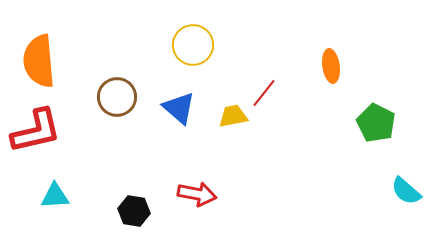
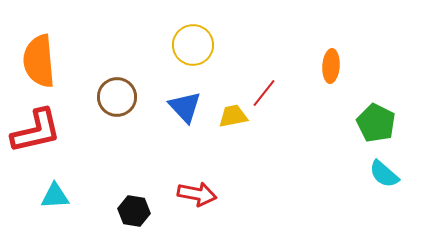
orange ellipse: rotated 12 degrees clockwise
blue triangle: moved 6 px right, 1 px up; rotated 6 degrees clockwise
cyan semicircle: moved 22 px left, 17 px up
